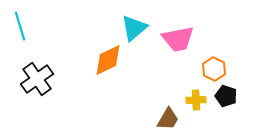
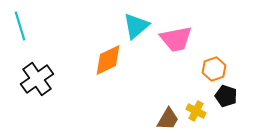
cyan triangle: moved 2 px right, 2 px up
pink trapezoid: moved 2 px left
orange hexagon: rotated 15 degrees clockwise
yellow cross: moved 11 px down; rotated 30 degrees clockwise
